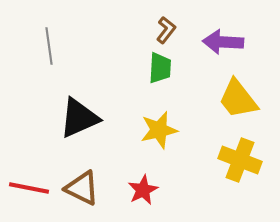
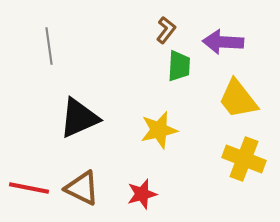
green trapezoid: moved 19 px right, 2 px up
yellow cross: moved 4 px right, 1 px up
red star: moved 1 px left, 4 px down; rotated 12 degrees clockwise
